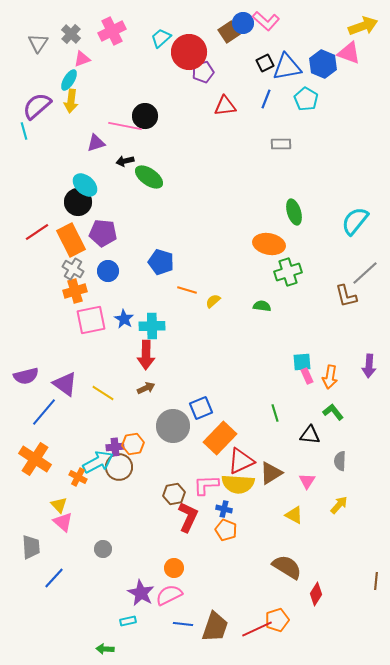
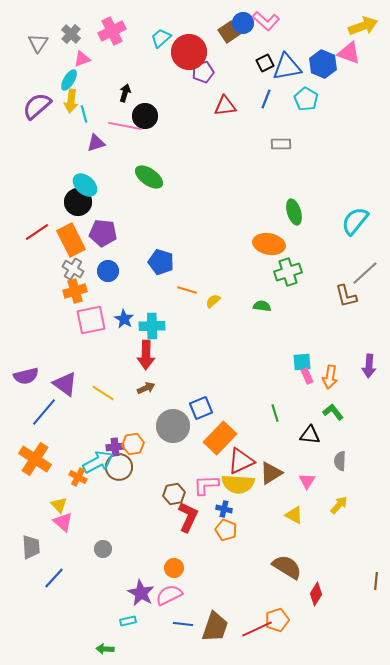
cyan line at (24, 131): moved 60 px right, 17 px up
black arrow at (125, 161): moved 68 px up; rotated 120 degrees clockwise
